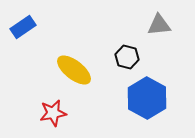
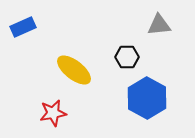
blue rectangle: rotated 10 degrees clockwise
black hexagon: rotated 15 degrees counterclockwise
